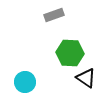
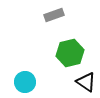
green hexagon: rotated 16 degrees counterclockwise
black triangle: moved 4 px down
